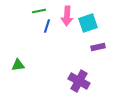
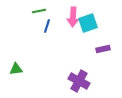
pink arrow: moved 6 px right, 1 px down
purple rectangle: moved 5 px right, 2 px down
green triangle: moved 2 px left, 4 px down
